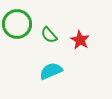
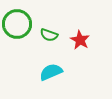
green semicircle: rotated 30 degrees counterclockwise
cyan semicircle: moved 1 px down
